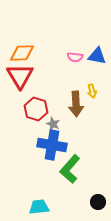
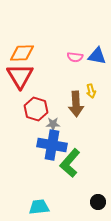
yellow arrow: moved 1 px left
gray star: rotated 24 degrees counterclockwise
green L-shape: moved 6 px up
